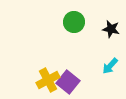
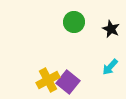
black star: rotated 12 degrees clockwise
cyan arrow: moved 1 px down
